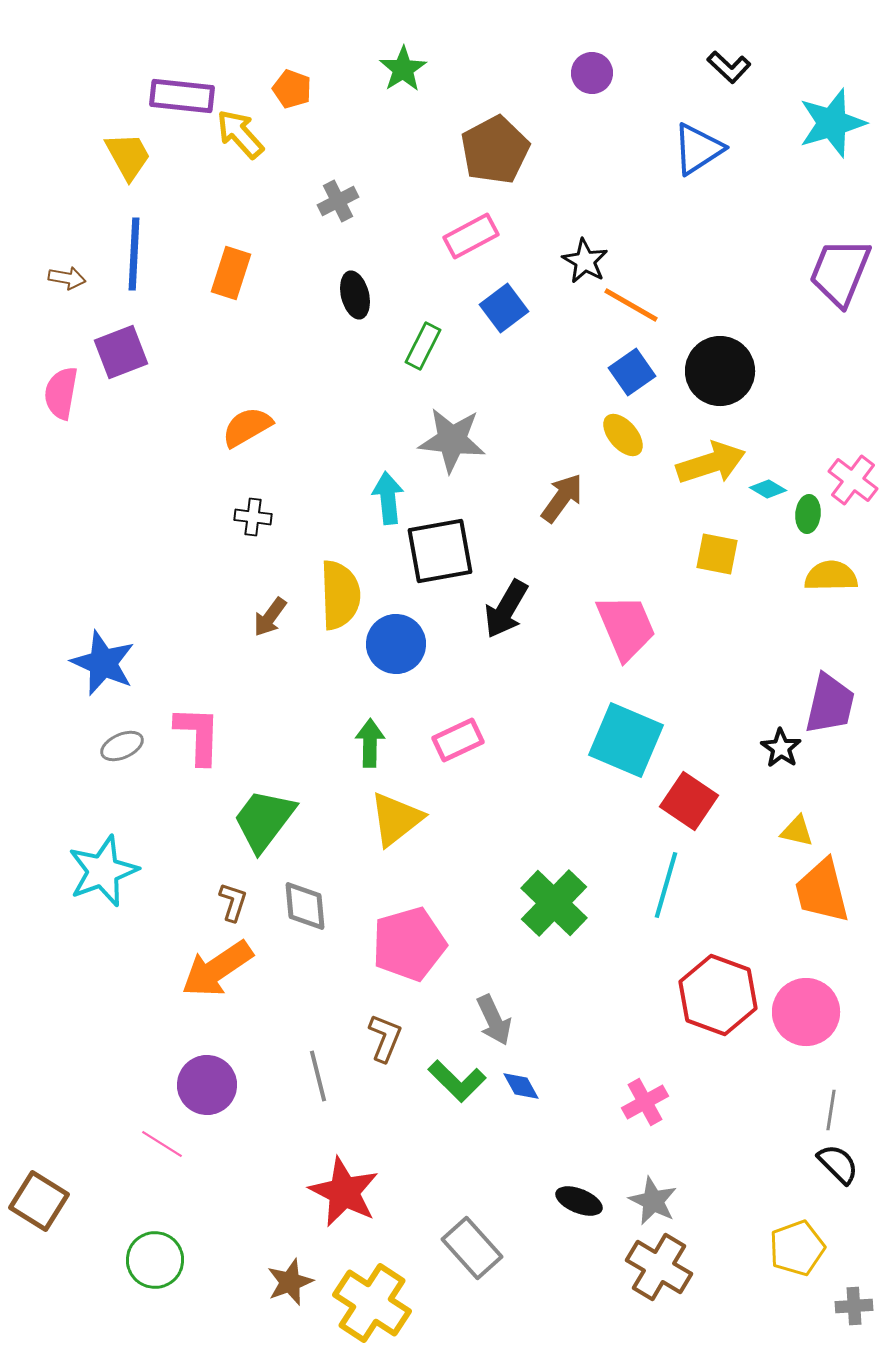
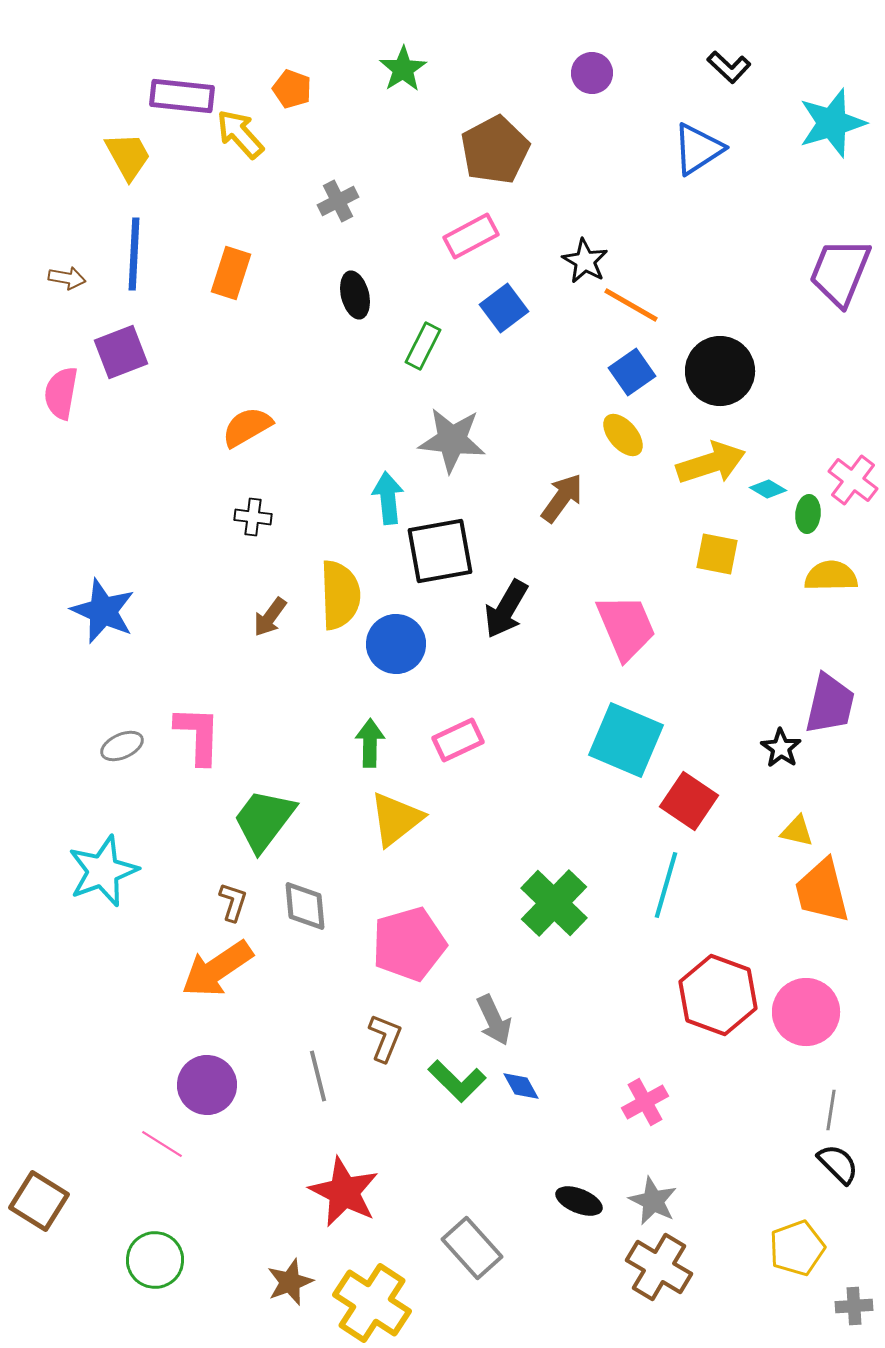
blue star at (103, 663): moved 52 px up
